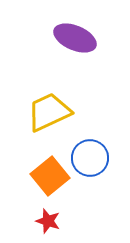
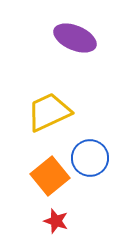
red star: moved 8 px right
